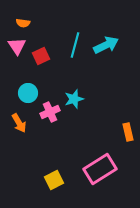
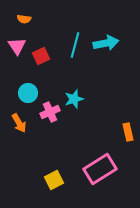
orange semicircle: moved 1 px right, 4 px up
cyan arrow: moved 2 px up; rotated 15 degrees clockwise
